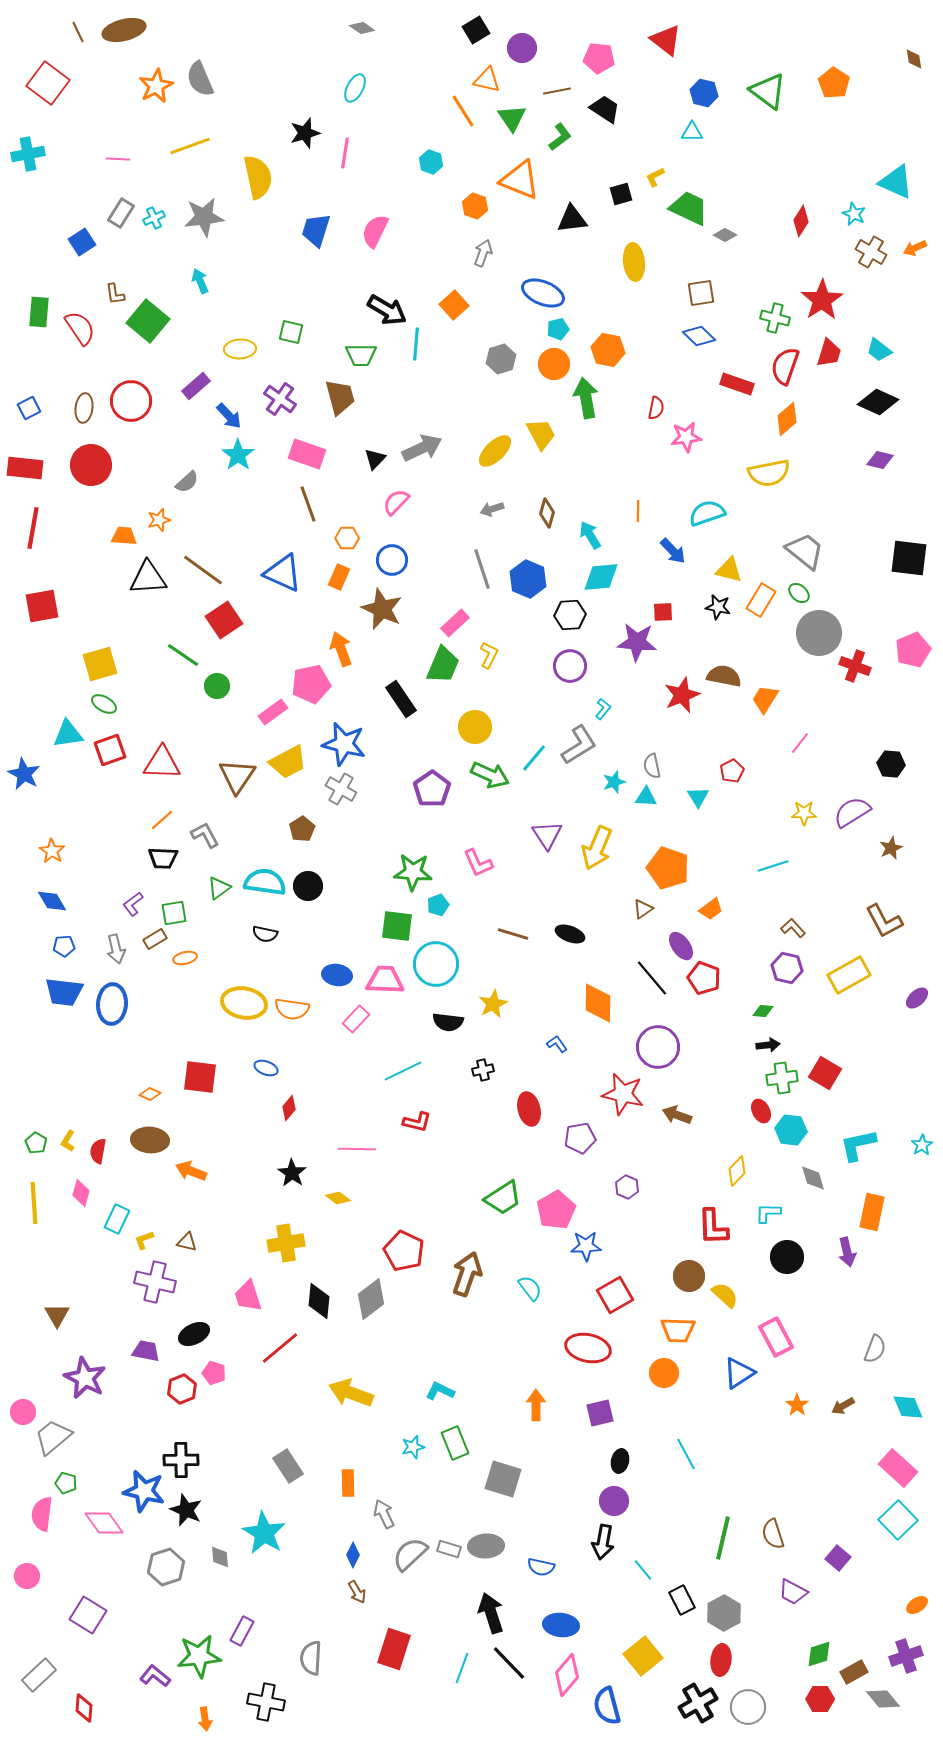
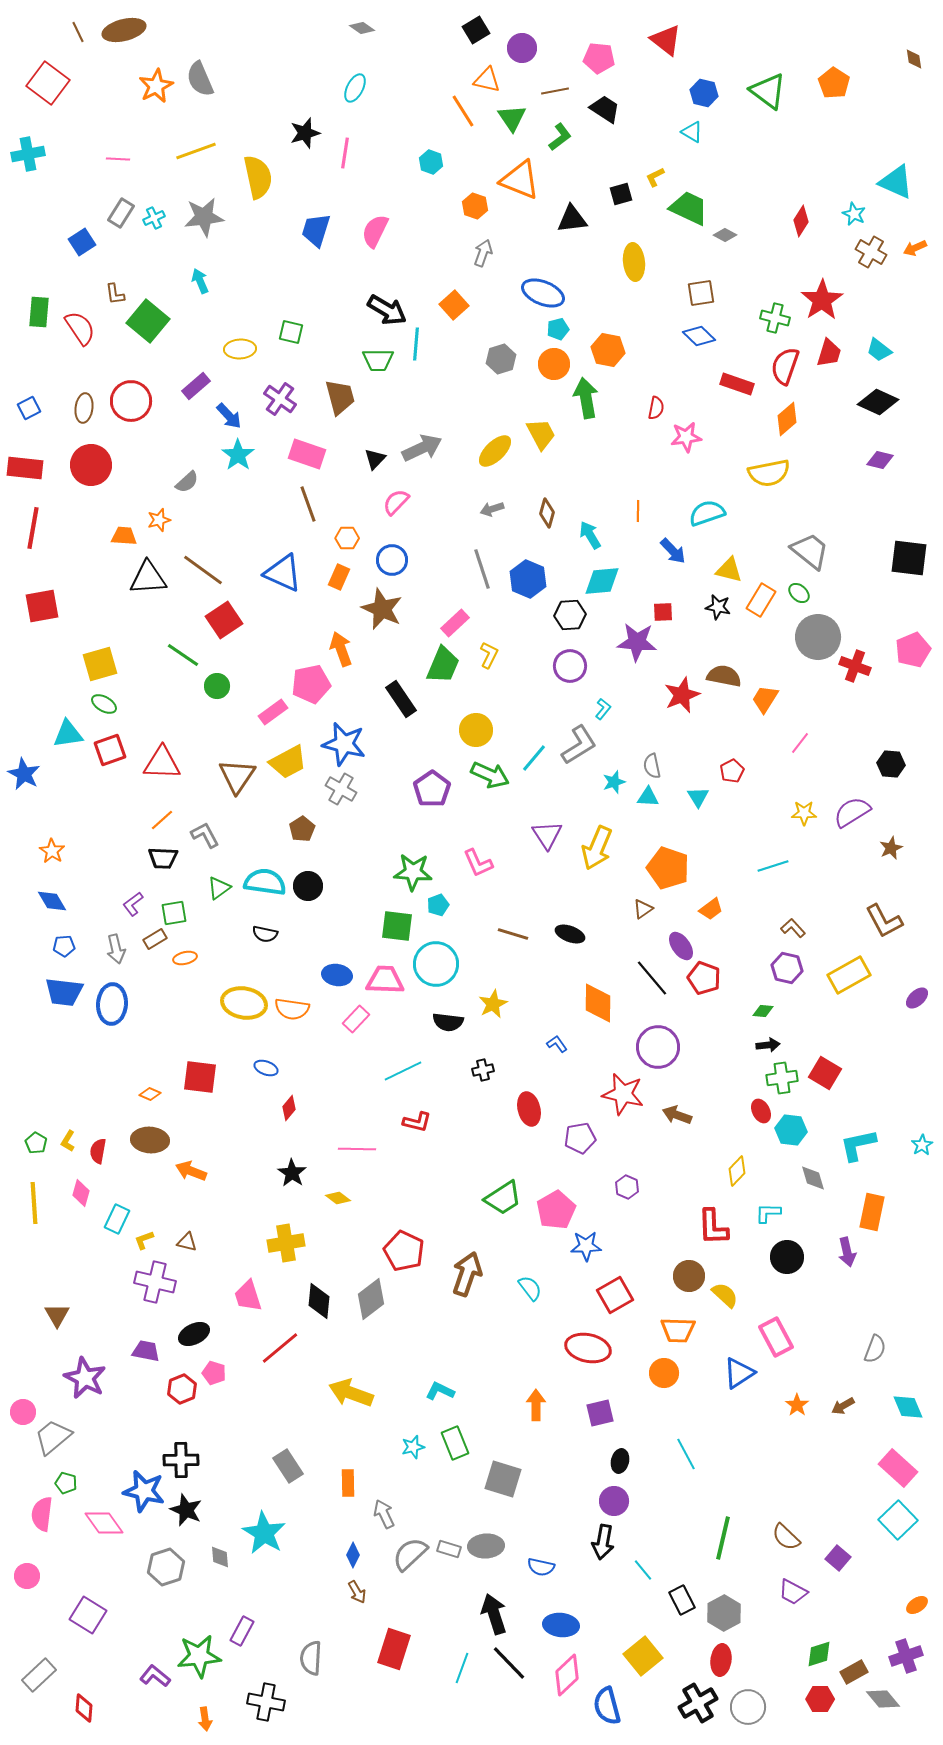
brown line at (557, 91): moved 2 px left
cyan triangle at (692, 132): rotated 30 degrees clockwise
yellow line at (190, 146): moved 6 px right, 5 px down
green trapezoid at (361, 355): moved 17 px right, 5 px down
gray trapezoid at (805, 551): moved 5 px right
cyan diamond at (601, 577): moved 1 px right, 4 px down
gray circle at (819, 633): moved 1 px left, 4 px down
yellow circle at (475, 727): moved 1 px right, 3 px down
cyan triangle at (646, 797): moved 2 px right
brown semicircle at (773, 1534): moved 13 px right, 3 px down; rotated 28 degrees counterclockwise
black arrow at (491, 1613): moved 3 px right, 1 px down
pink diamond at (567, 1675): rotated 6 degrees clockwise
